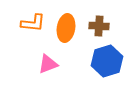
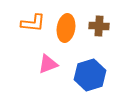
blue hexagon: moved 17 px left, 14 px down
